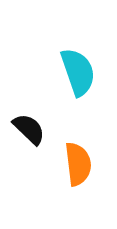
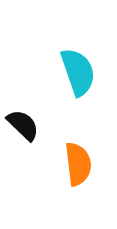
black semicircle: moved 6 px left, 4 px up
